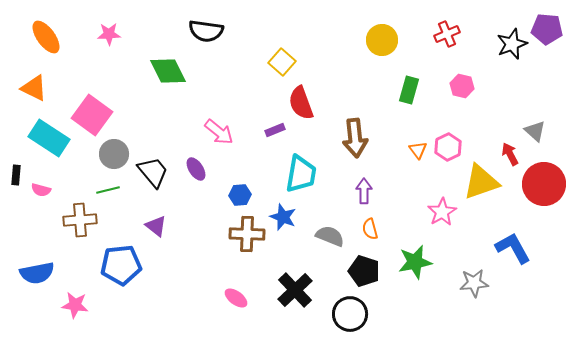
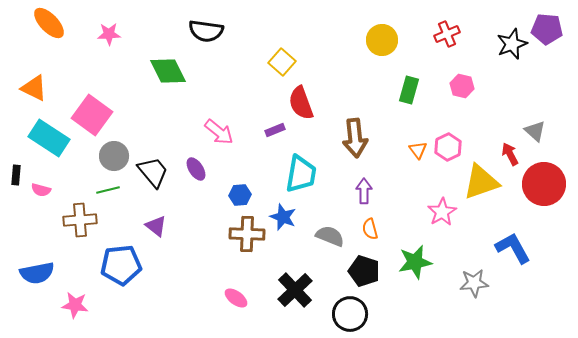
orange ellipse at (46, 37): moved 3 px right, 14 px up; rotated 8 degrees counterclockwise
gray circle at (114, 154): moved 2 px down
